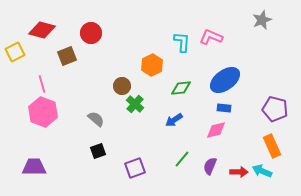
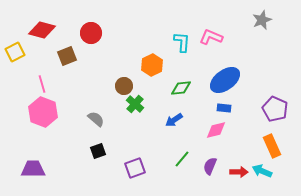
brown circle: moved 2 px right
purple pentagon: rotated 10 degrees clockwise
purple trapezoid: moved 1 px left, 2 px down
